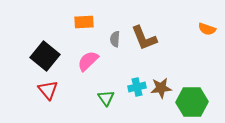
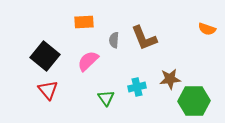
gray semicircle: moved 1 px left, 1 px down
brown star: moved 9 px right, 9 px up
green hexagon: moved 2 px right, 1 px up
